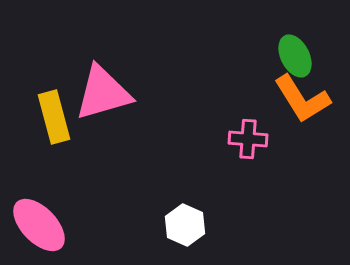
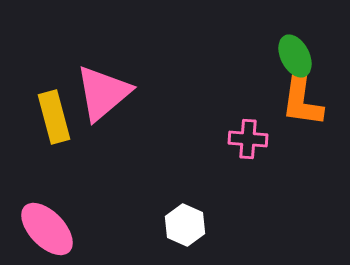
pink triangle: rotated 24 degrees counterclockwise
orange L-shape: rotated 40 degrees clockwise
pink ellipse: moved 8 px right, 4 px down
